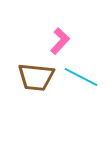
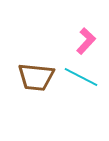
pink L-shape: moved 26 px right
